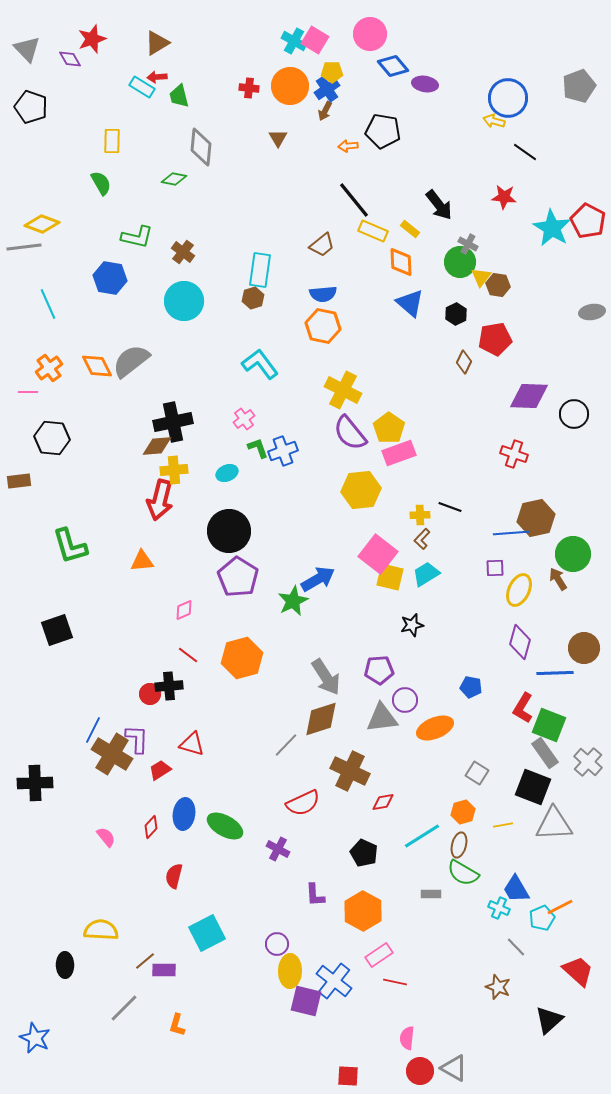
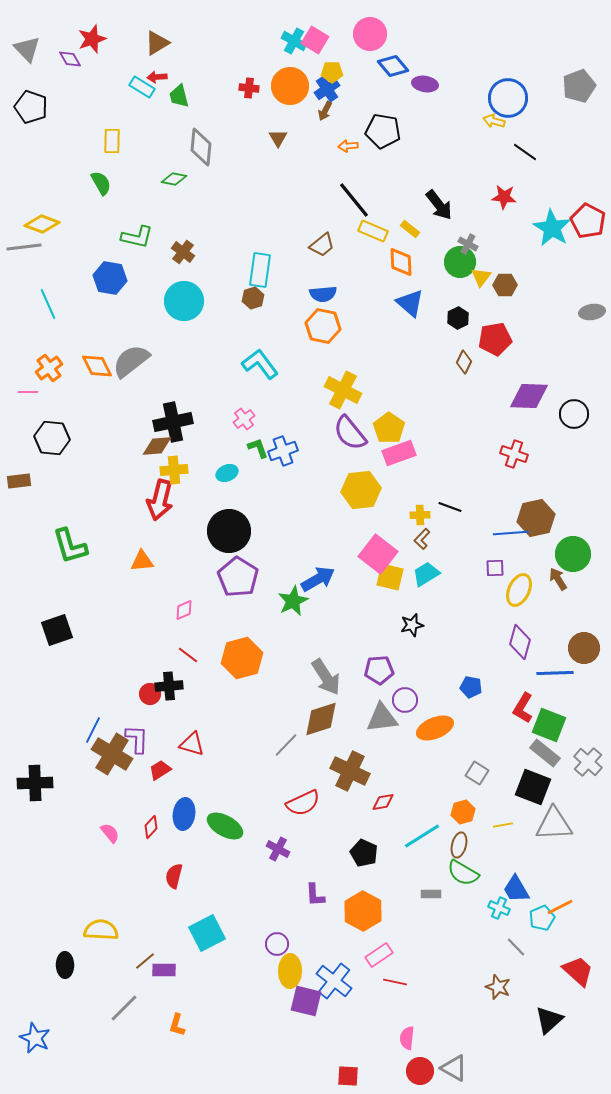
brown hexagon at (498, 285): moved 7 px right; rotated 10 degrees counterclockwise
black hexagon at (456, 314): moved 2 px right, 4 px down
gray rectangle at (545, 753): rotated 16 degrees counterclockwise
pink semicircle at (106, 837): moved 4 px right, 4 px up
